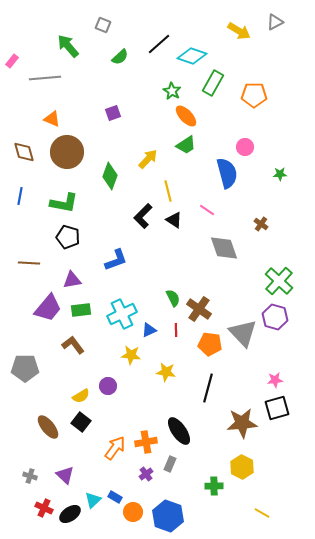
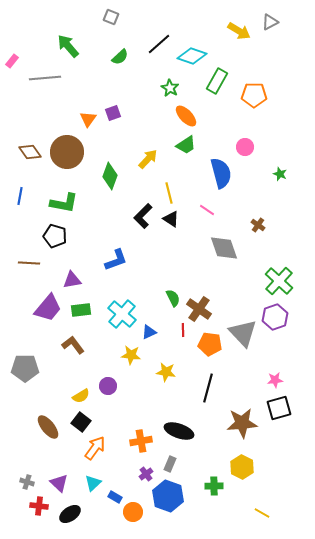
gray triangle at (275, 22): moved 5 px left
gray square at (103, 25): moved 8 px right, 8 px up
green rectangle at (213, 83): moved 4 px right, 2 px up
green star at (172, 91): moved 2 px left, 3 px up
orange triangle at (52, 119): moved 36 px right; rotated 42 degrees clockwise
brown diamond at (24, 152): moved 6 px right; rotated 20 degrees counterclockwise
blue semicircle at (227, 173): moved 6 px left
green star at (280, 174): rotated 24 degrees clockwise
yellow line at (168, 191): moved 1 px right, 2 px down
black triangle at (174, 220): moved 3 px left, 1 px up
brown cross at (261, 224): moved 3 px left, 1 px down
black pentagon at (68, 237): moved 13 px left, 1 px up
cyan cross at (122, 314): rotated 24 degrees counterclockwise
purple hexagon at (275, 317): rotated 25 degrees clockwise
blue triangle at (149, 330): moved 2 px down
red line at (176, 330): moved 7 px right
black square at (277, 408): moved 2 px right
black ellipse at (179, 431): rotated 36 degrees counterclockwise
orange cross at (146, 442): moved 5 px left, 1 px up
orange arrow at (115, 448): moved 20 px left
purple triangle at (65, 475): moved 6 px left, 8 px down
gray cross at (30, 476): moved 3 px left, 6 px down
cyan triangle at (93, 500): moved 17 px up
red cross at (44, 508): moved 5 px left, 2 px up; rotated 18 degrees counterclockwise
blue hexagon at (168, 516): moved 20 px up
